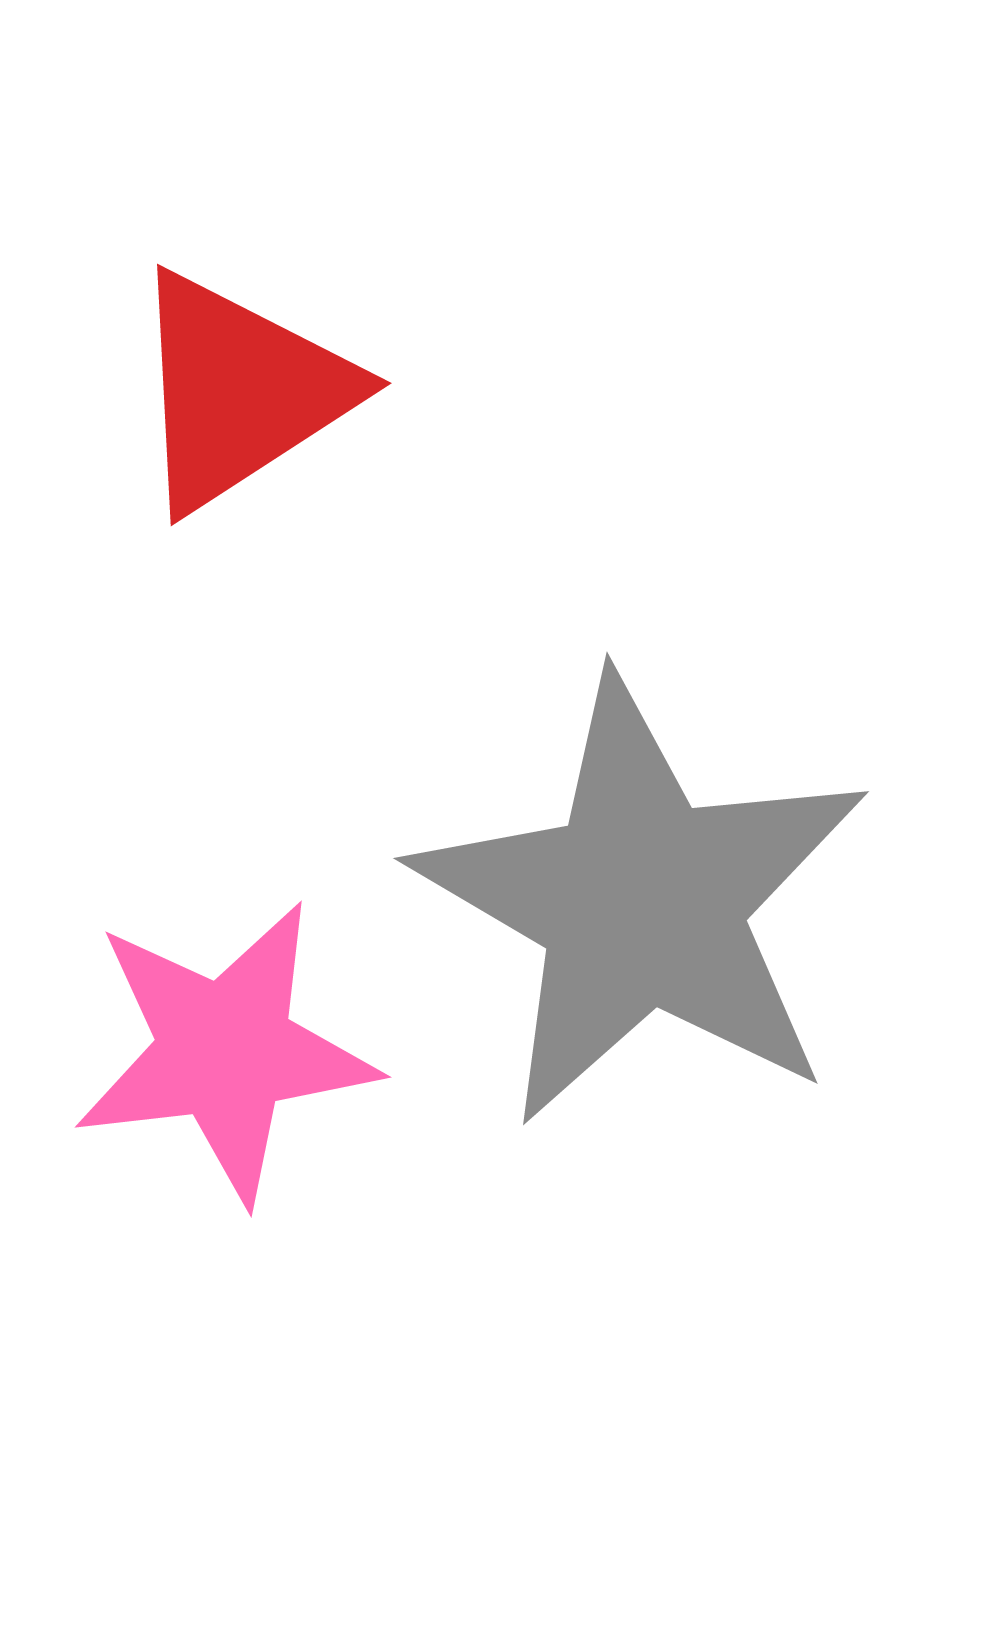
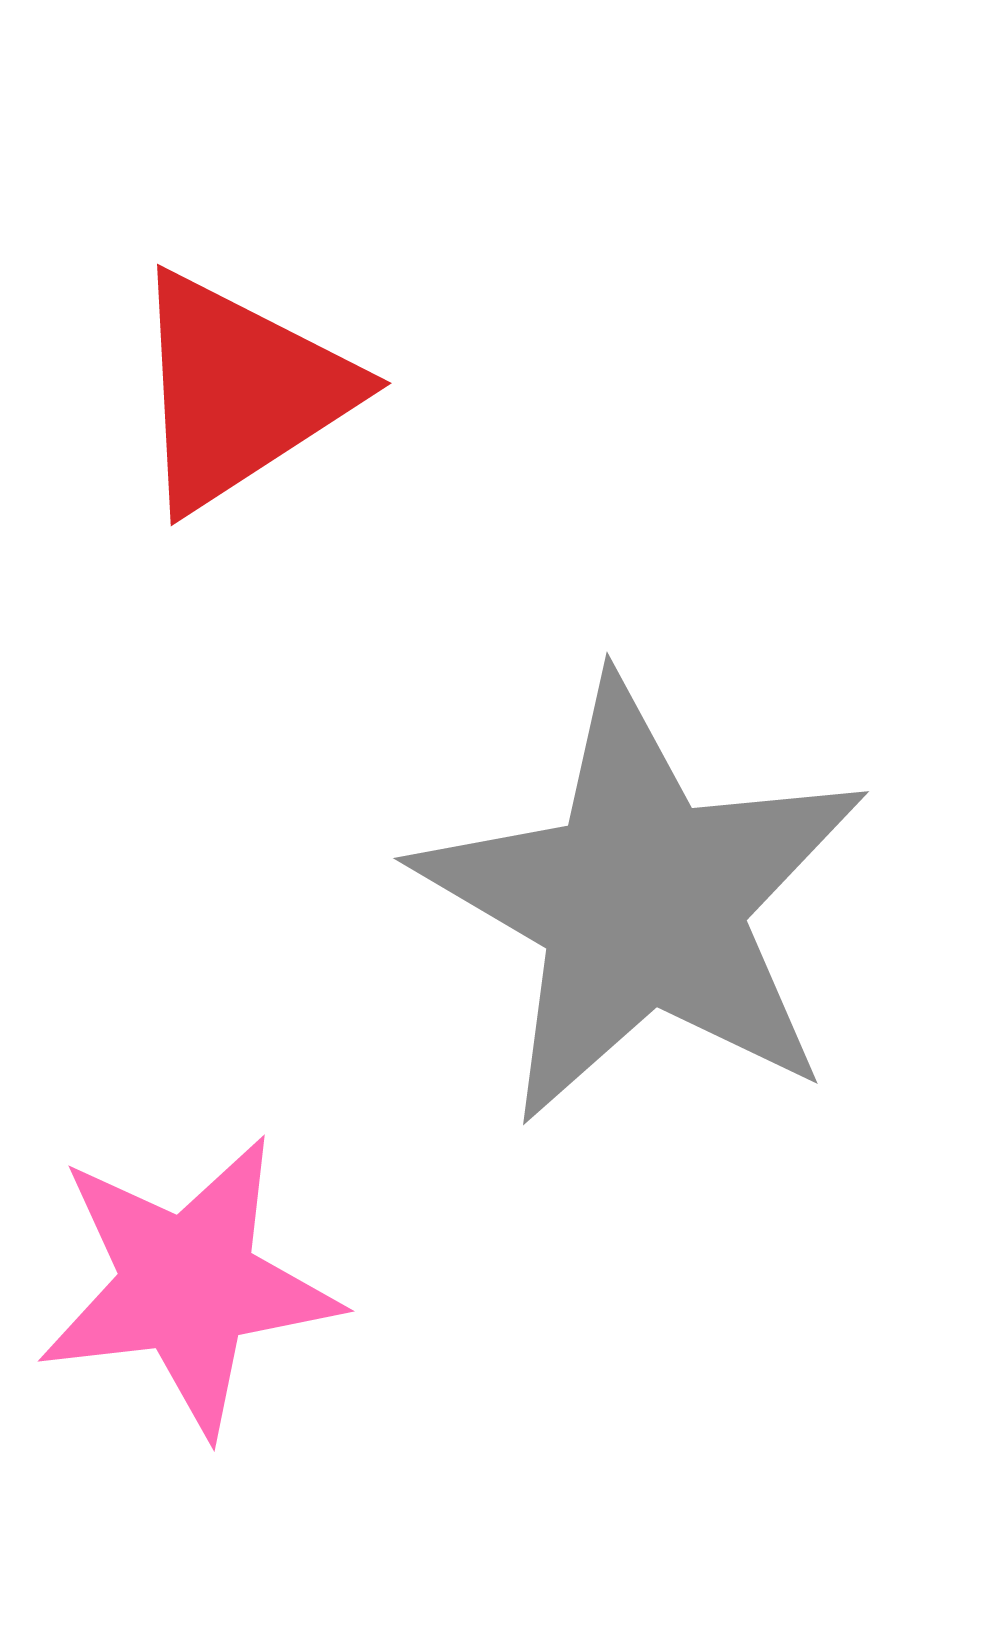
pink star: moved 37 px left, 234 px down
